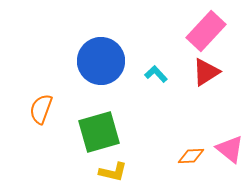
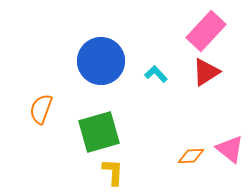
yellow L-shape: rotated 100 degrees counterclockwise
